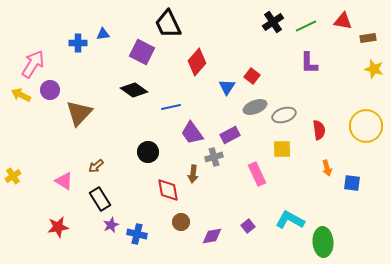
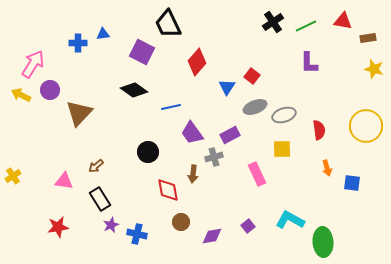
pink triangle at (64, 181): rotated 24 degrees counterclockwise
